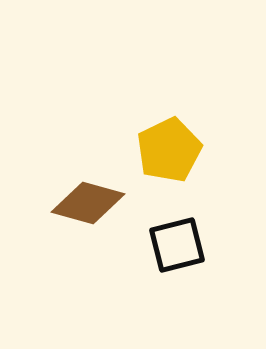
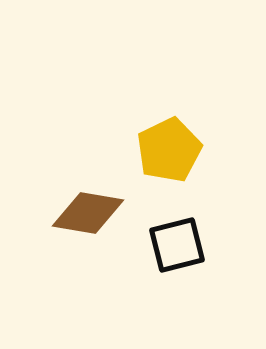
brown diamond: moved 10 px down; rotated 6 degrees counterclockwise
